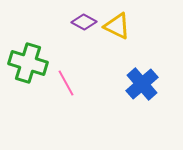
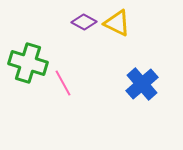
yellow triangle: moved 3 px up
pink line: moved 3 px left
